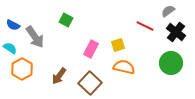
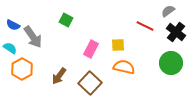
gray arrow: moved 2 px left
yellow square: rotated 16 degrees clockwise
